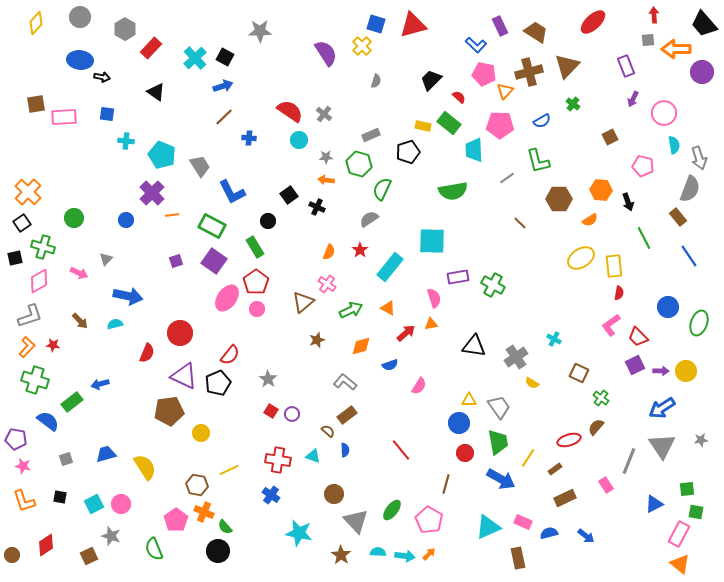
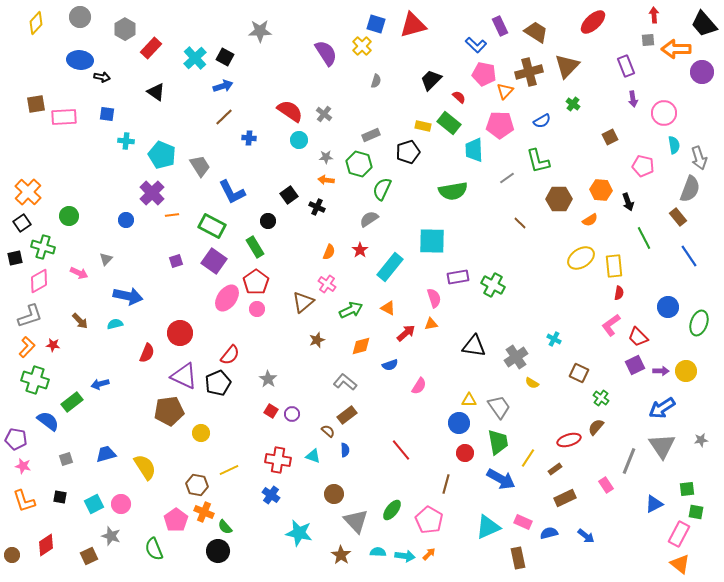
purple arrow at (633, 99): rotated 35 degrees counterclockwise
green circle at (74, 218): moved 5 px left, 2 px up
